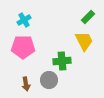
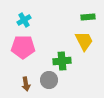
green rectangle: rotated 40 degrees clockwise
